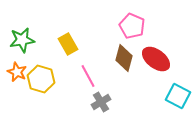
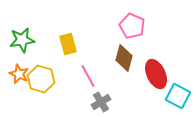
yellow rectangle: rotated 15 degrees clockwise
red ellipse: moved 15 px down; rotated 28 degrees clockwise
orange star: moved 2 px right, 2 px down
